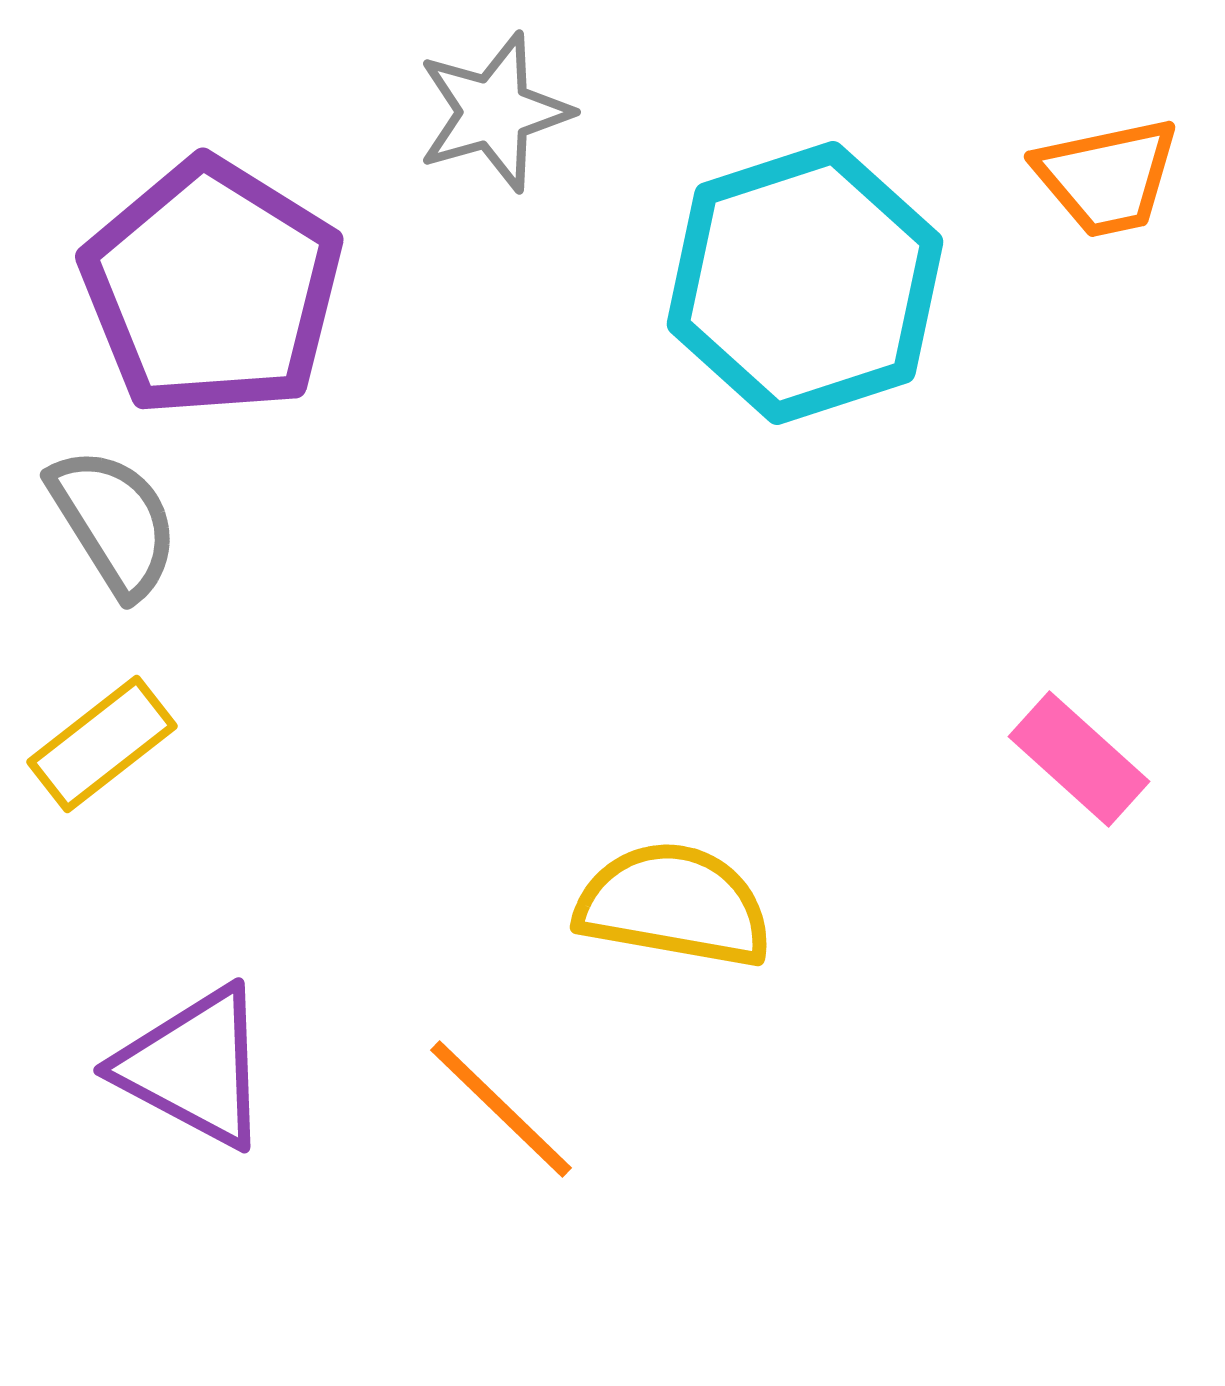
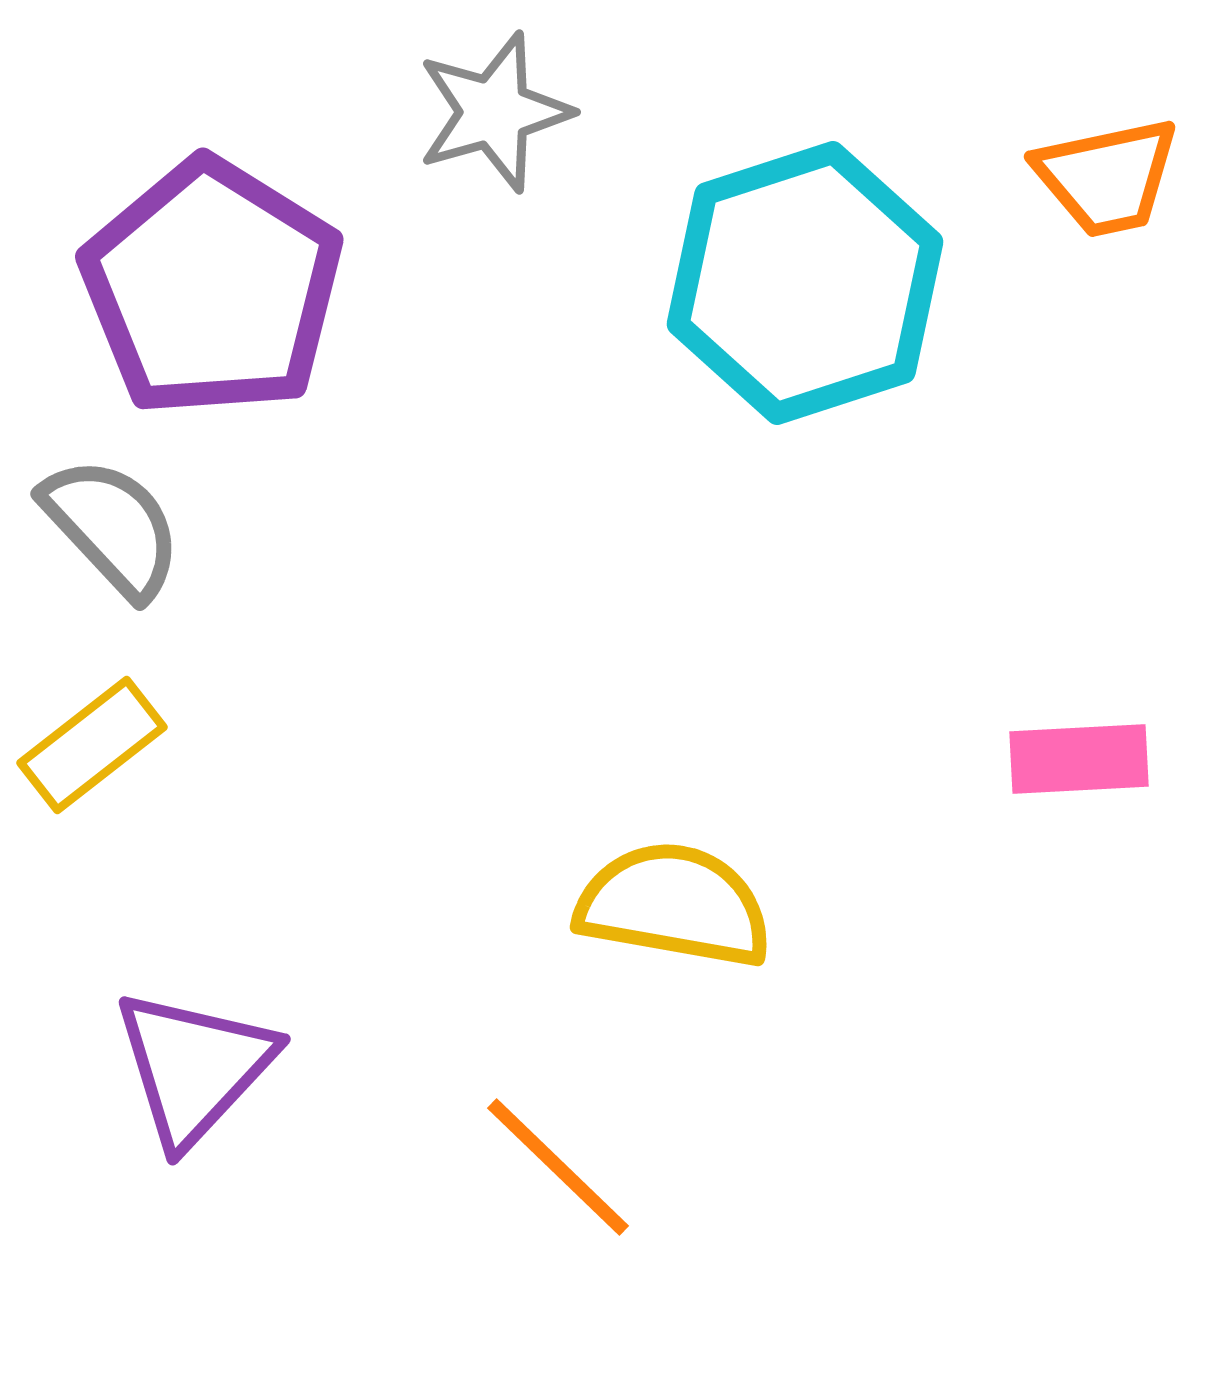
gray semicircle: moved 2 px left, 5 px down; rotated 11 degrees counterclockwise
yellow rectangle: moved 10 px left, 1 px down
pink rectangle: rotated 45 degrees counterclockwise
purple triangle: rotated 45 degrees clockwise
orange line: moved 57 px right, 58 px down
